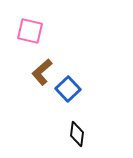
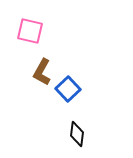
brown L-shape: rotated 20 degrees counterclockwise
